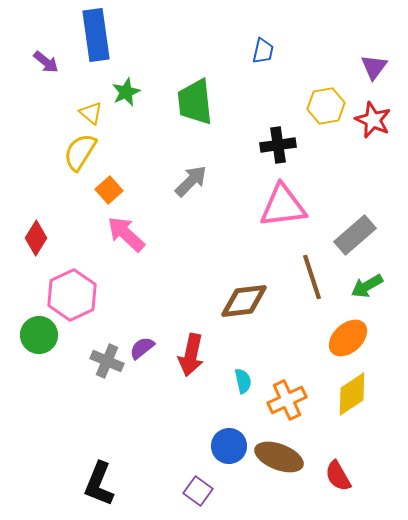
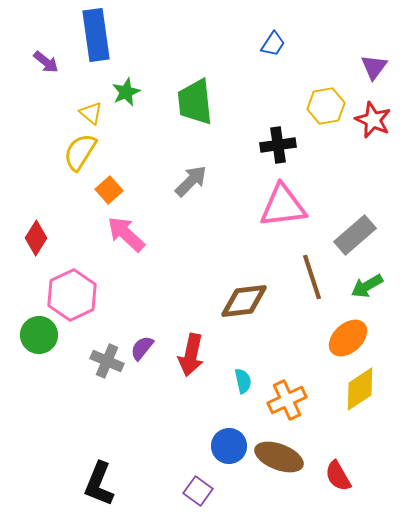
blue trapezoid: moved 10 px right, 7 px up; rotated 20 degrees clockwise
purple semicircle: rotated 12 degrees counterclockwise
yellow diamond: moved 8 px right, 5 px up
